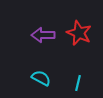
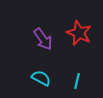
purple arrow: moved 4 px down; rotated 125 degrees counterclockwise
cyan line: moved 1 px left, 2 px up
